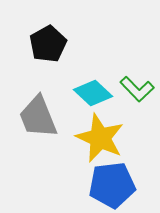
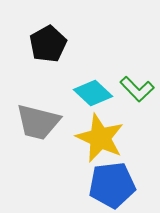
gray trapezoid: moved 5 px down; rotated 54 degrees counterclockwise
